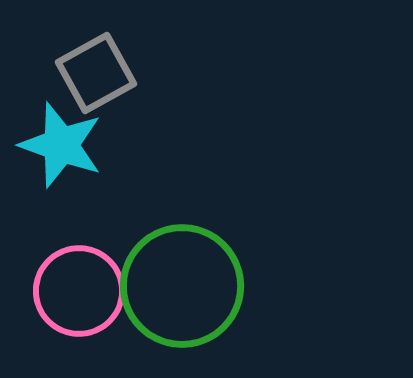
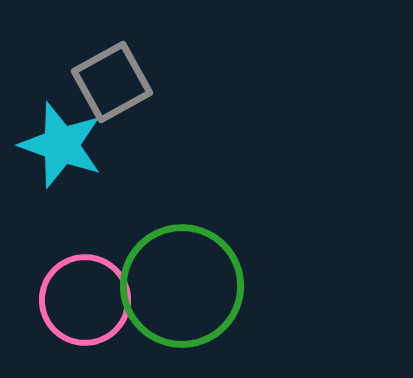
gray square: moved 16 px right, 9 px down
pink circle: moved 6 px right, 9 px down
